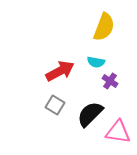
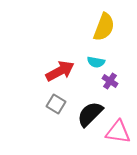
gray square: moved 1 px right, 1 px up
